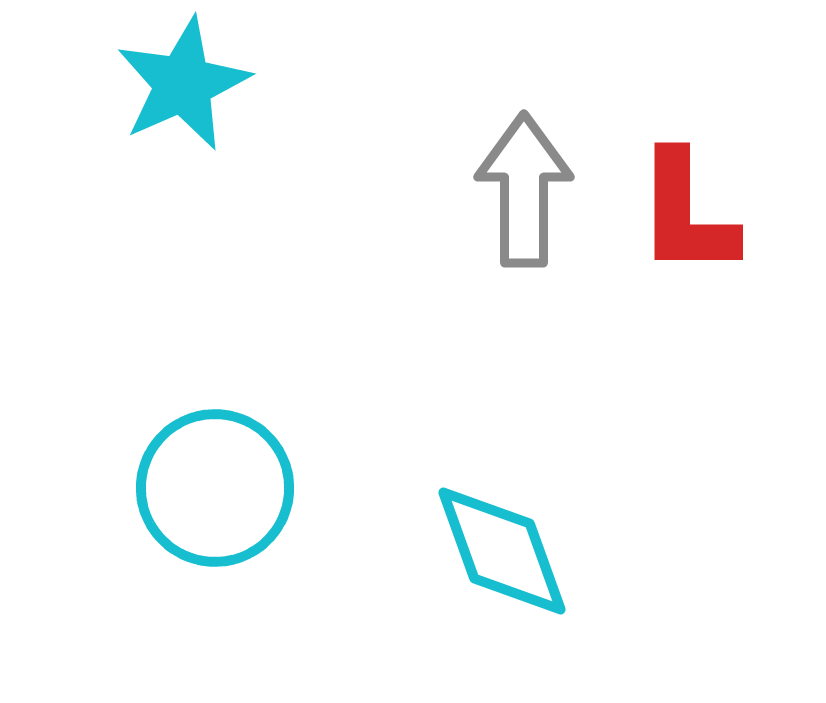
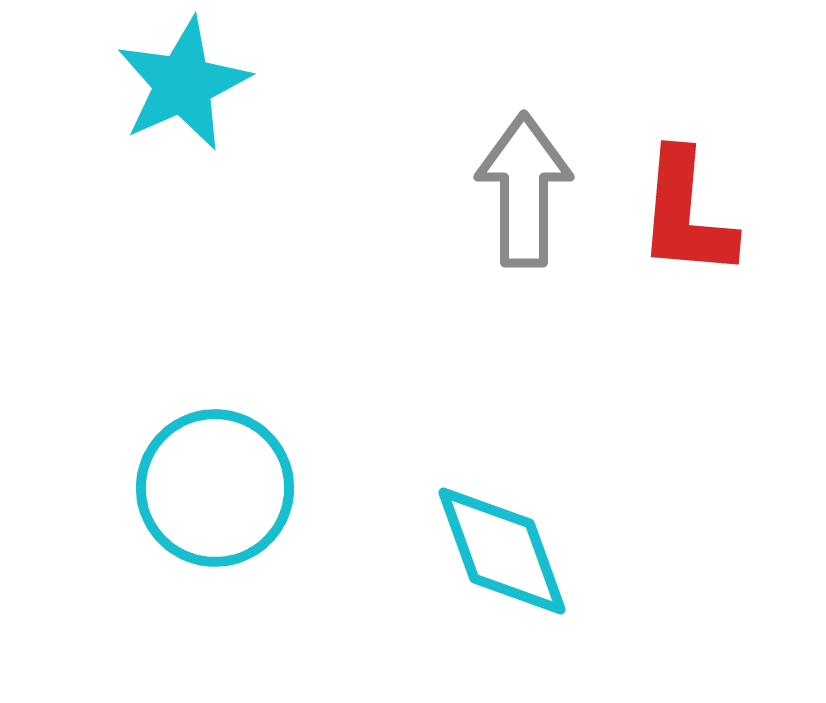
red L-shape: rotated 5 degrees clockwise
